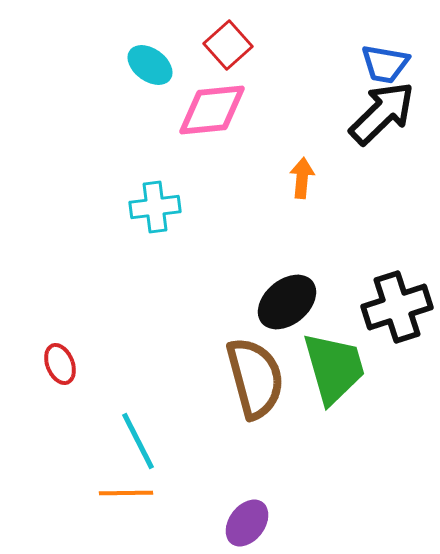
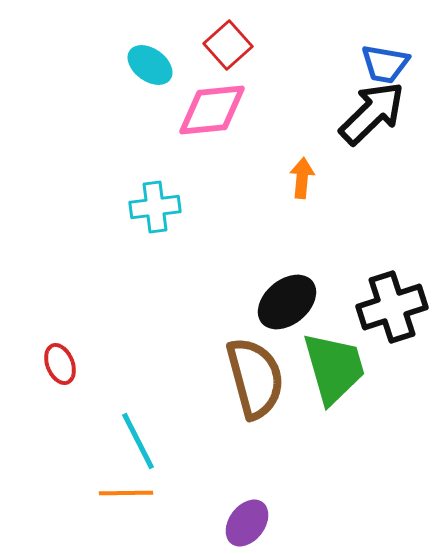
black arrow: moved 10 px left
black cross: moved 5 px left
